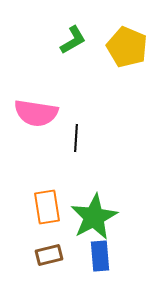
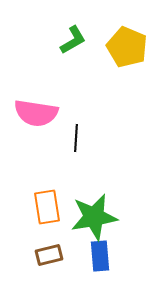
green star: rotated 18 degrees clockwise
